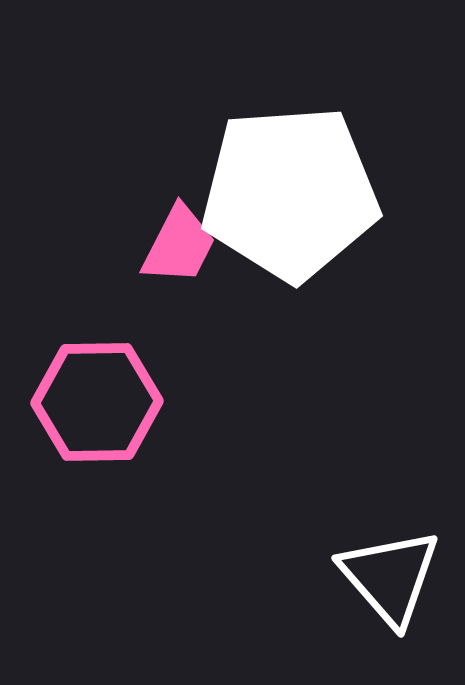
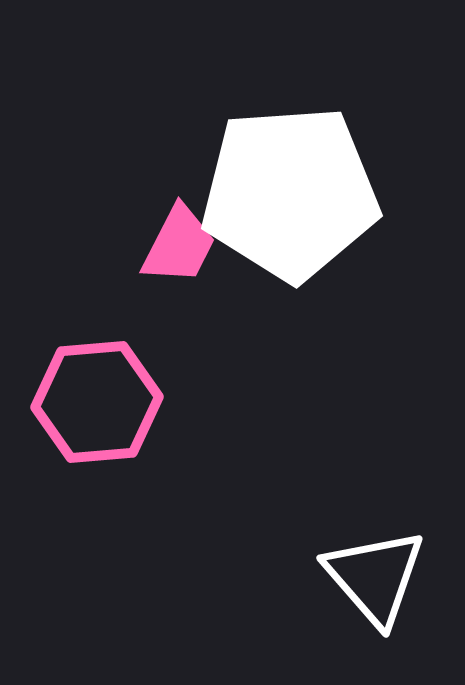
pink hexagon: rotated 4 degrees counterclockwise
white triangle: moved 15 px left
